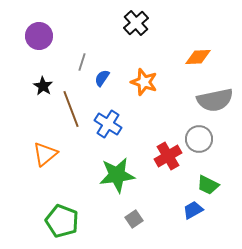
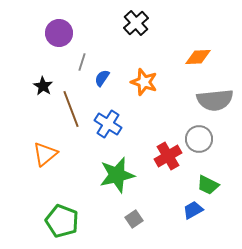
purple circle: moved 20 px right, 3 px up
gray semicircle: rotated 6 degrees clockwise
green star: rotated 6 degrees counterclockwise
